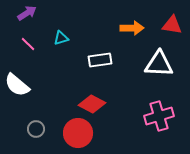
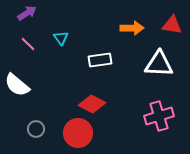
cyan triangle: rotated 49 degrees counterclockwise
